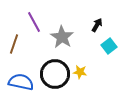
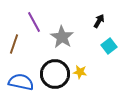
black arrow: moved 2 px right, 4 px up
